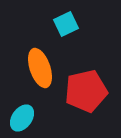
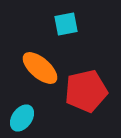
cyan square: rotated 15 degrees clockwise
orange ellipse: rotated 30 degrees counterclockwise
